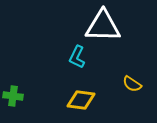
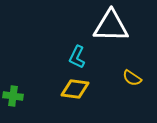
white triangle: moved 8 px right
yellow semicircle: moved 6 px up
yellow diamond: moved 6 px left, 11 px up
